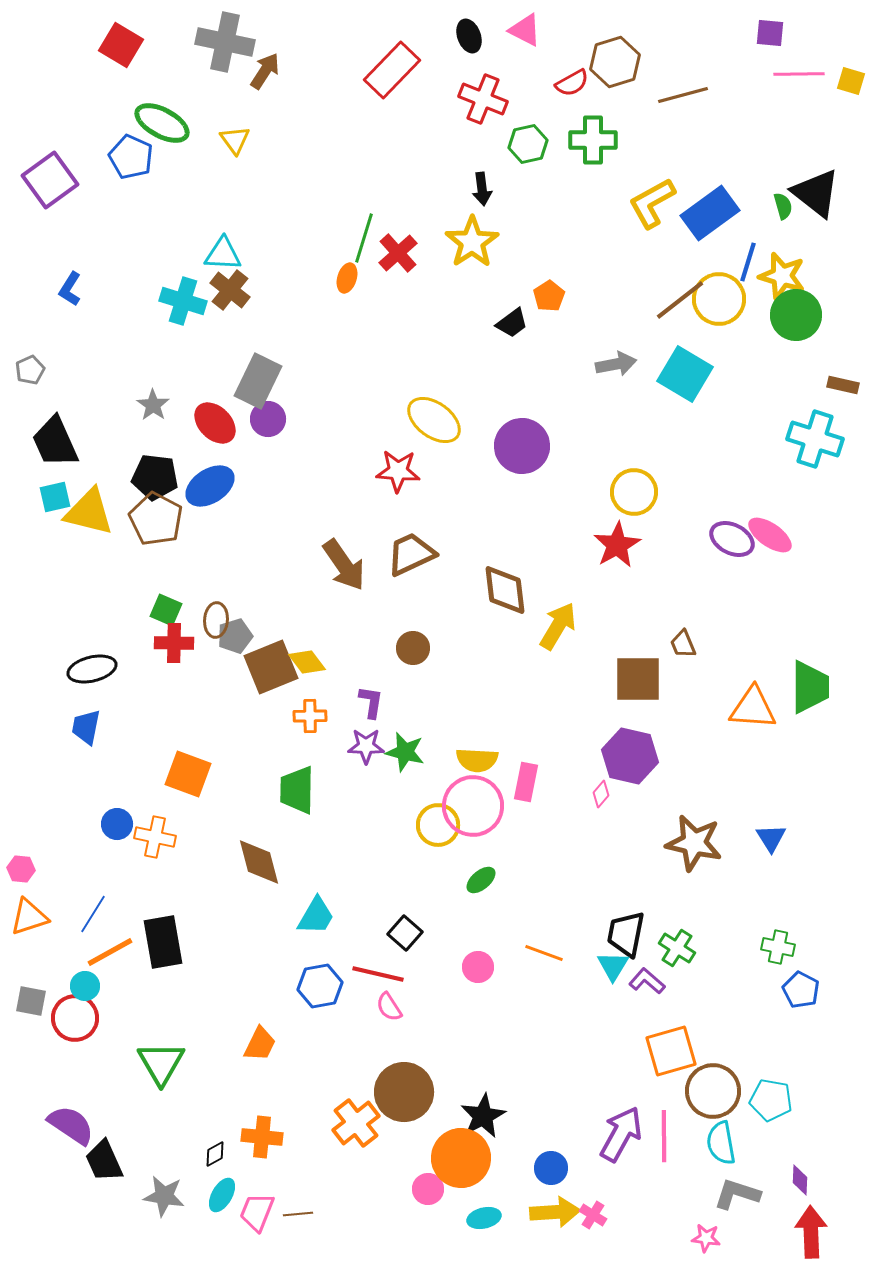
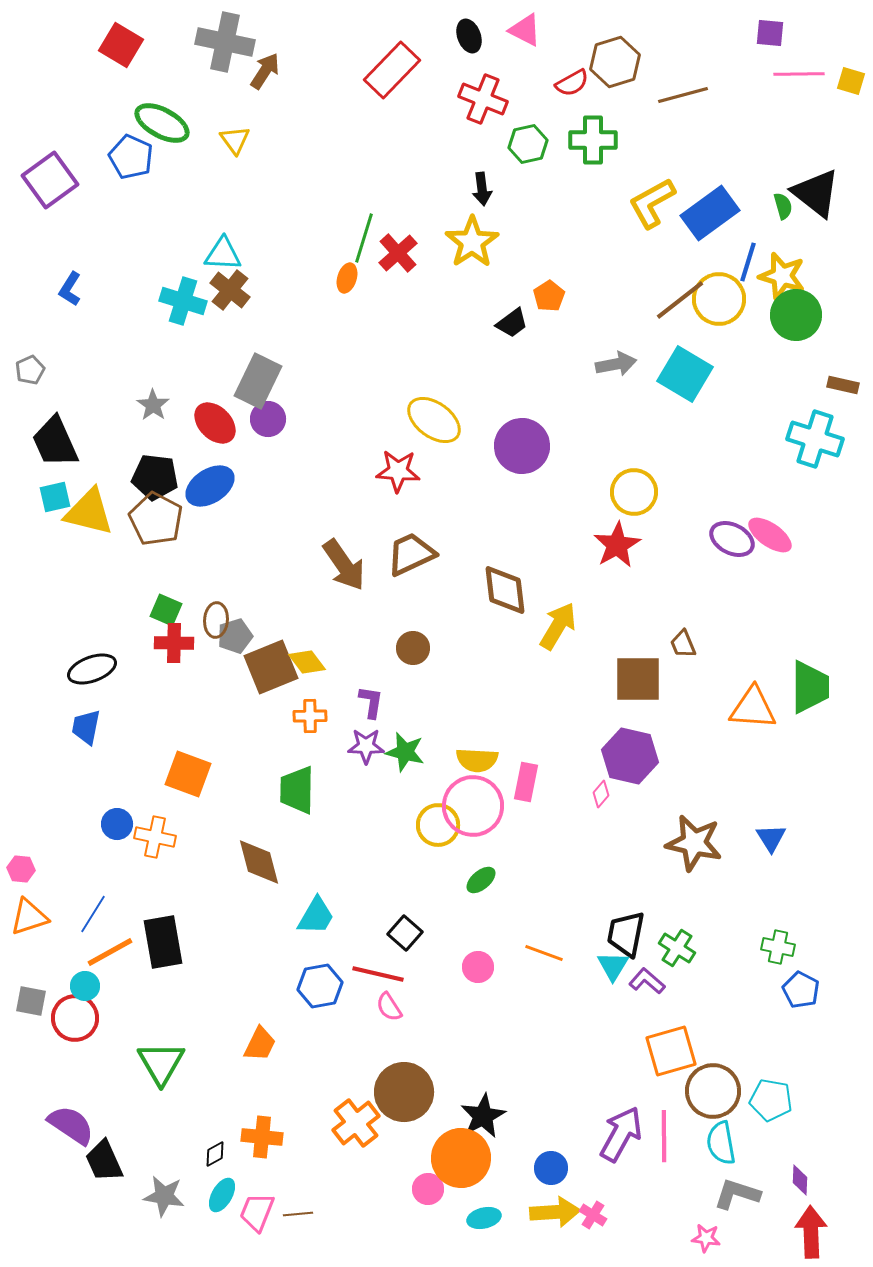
black ellipse at (92, 669): rotated 6 degrees counterclockwise
